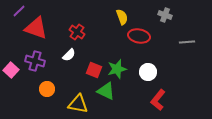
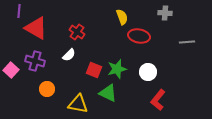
purple line: rotated 40 degrees counterclockwise
gray cross: moved 2 px up; rotated 16 degrees counterclockwise
red triangle: rotated 10 degrees clockwise
green triangle: moved 2 px right, 2 px down
